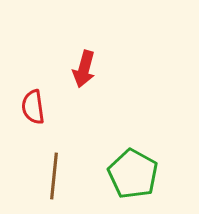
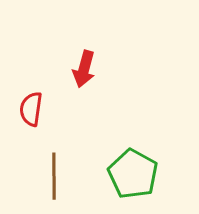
red semicircle: moved 2 px left, 2 px down; rotated 16 degrees clockwise
brown line: rotated 6 degrees counterclockwise
